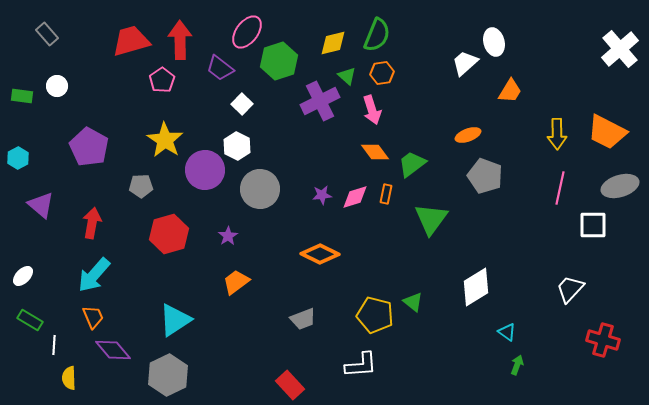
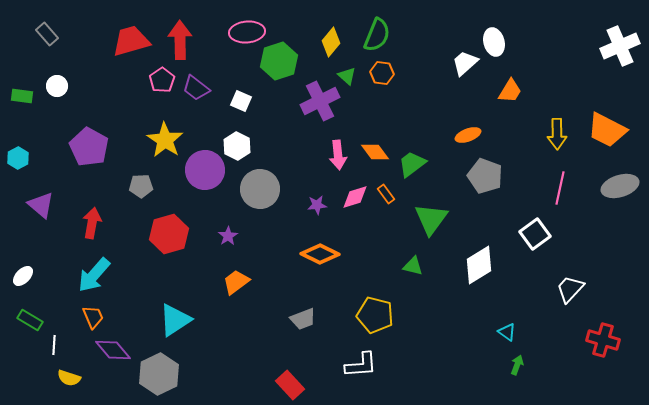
pink ellipse at (247, 32): rotated 48 degrees clockwise
yellow diamond at (333, 43): moved 2 px left, 1 px up; rotated 36 degrees counterclockwise
white cross at (620, 49): moved 3 px up; rotated 18 degrees clockwise
purple trapezoid at (220, 68): moved 24 px left, 20 px down
orange hexagon at (382, 73): rotated 15 degrees clockwise
white square at (242, 104): moved 1 px left, 3 px up; rotated 20 degrees counterclockwise
pink arrow at (372, 110): moved 34 px left, 45 px down; rotated 12 degrees clockwise
orange trapezoid at (607, 132): moved 2 px up
orange rectangle at (386, 194): rotated 48 degrees counterclockwise
purple star at (322, 195): moved 5 px left, 10 px down
white square at (593, 225): moved 58 px left, 9 px down; rotated 36 degrees counterclockwise
white diamond at (476, 287): moved 3 px right, 22 px up
green triangle at (413, 302): moved 36 px up; rotated 25 degrees counterclockwise
gray hexagon at (168, 375): moved 9 px left, 1 px up
yellow semicircle at (69, 378): rotated 70 degrees counterclockwise
